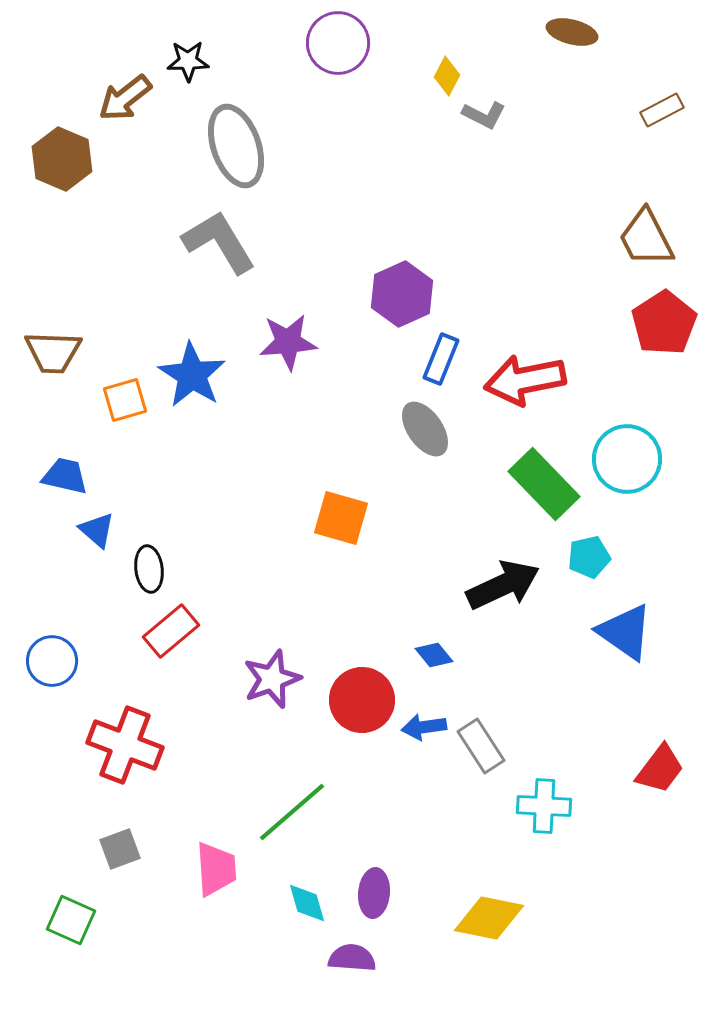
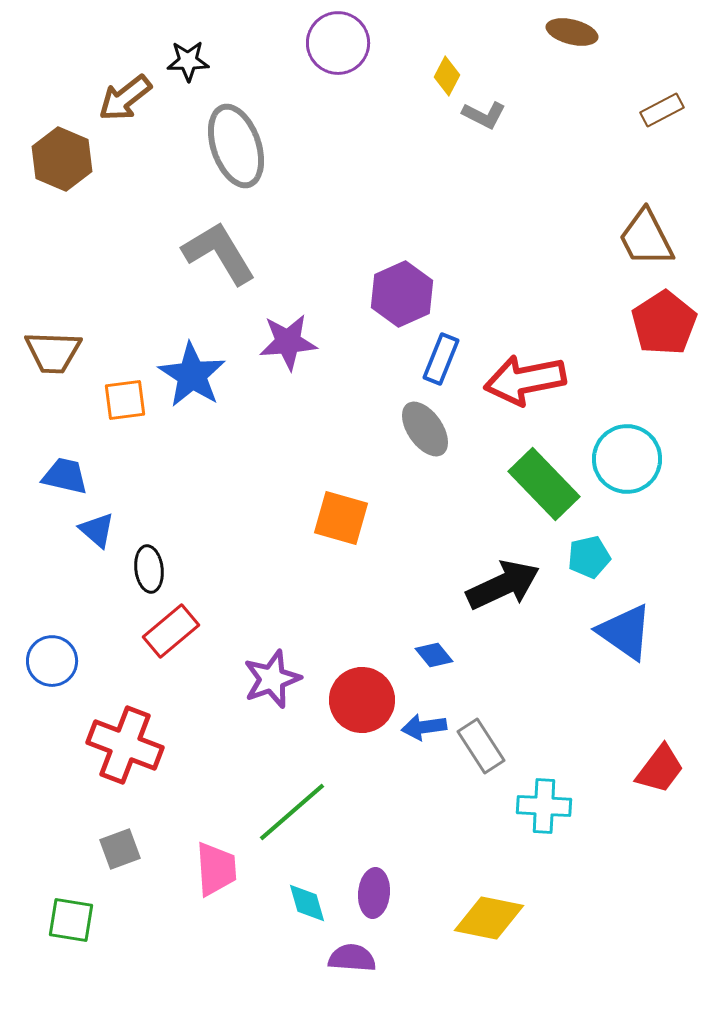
gray L-shape at (219, 242): moved 11 px down
orange square at (125, 400): rotated 9 degrees clockwise
green square at (71, 920): rotated 15 degrees counterclockwise
